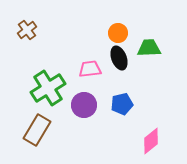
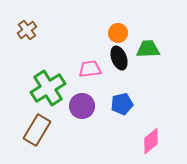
green trapezoid: moved 1 px left, 1 px down
purple circle: moved 2 px left, 1 px down
